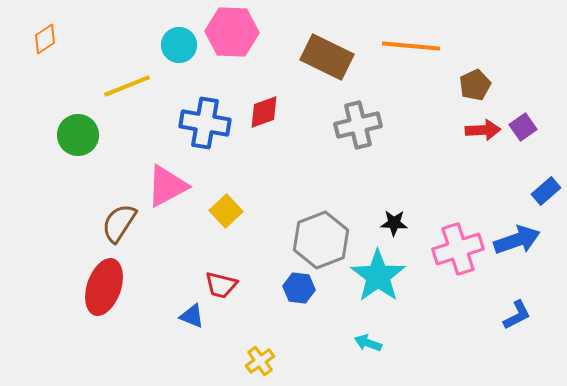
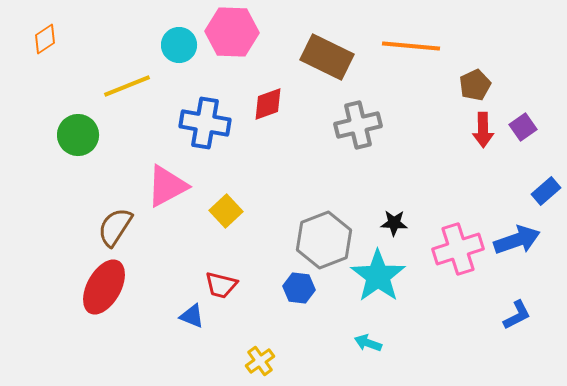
red diamond: moved 4 px right, 8 px up
red arrow: rotated 92 degrees clockwise
brown semicircle: moved 4 px left, 4 px down
gray hexagon: moved 3 px right
red ellipse: rotated 10 degrees clockwise
